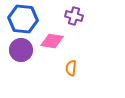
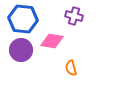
orange semicircle: rotated 21 degrees counterclockwise
